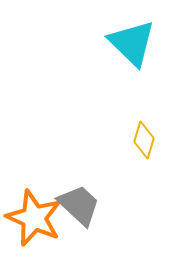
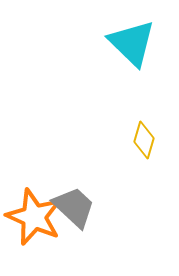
gray trapezoid: moved 5 px left, 2 px down
orange star: moved 1 px up
